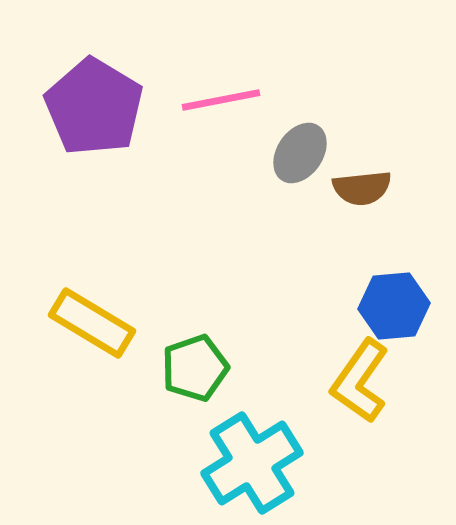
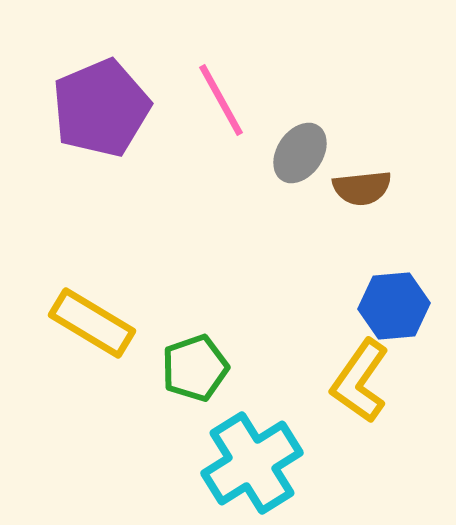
pink line: rotated 72 degrees clockwise
purple pentagon: moved 7 px right, 1 px down; rotated 18 degrees clockwise
